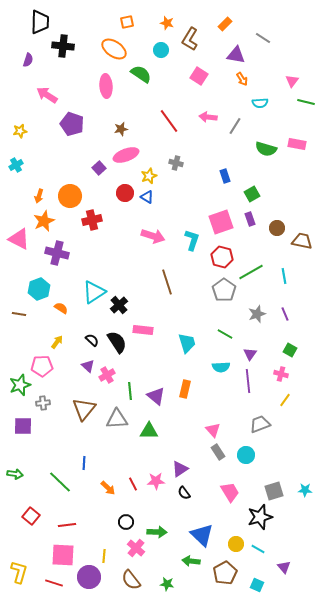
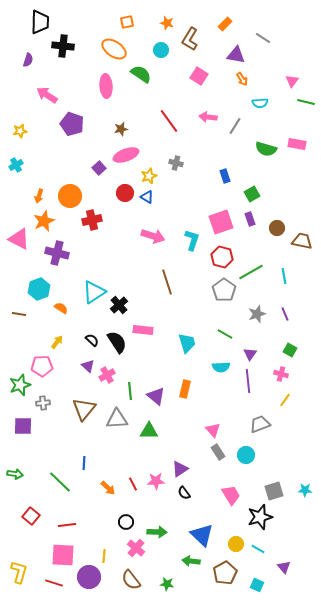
pink trapezoid at (230, 492): moved 1 px right, 3 px down
